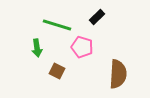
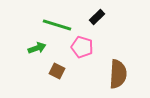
green arrow: rotated 102 degrees counterclockwise
